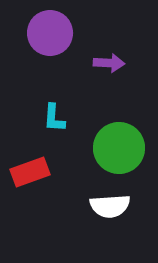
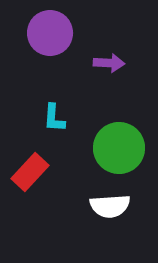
red rectangle: rotated 27 degrees counterclockwise
